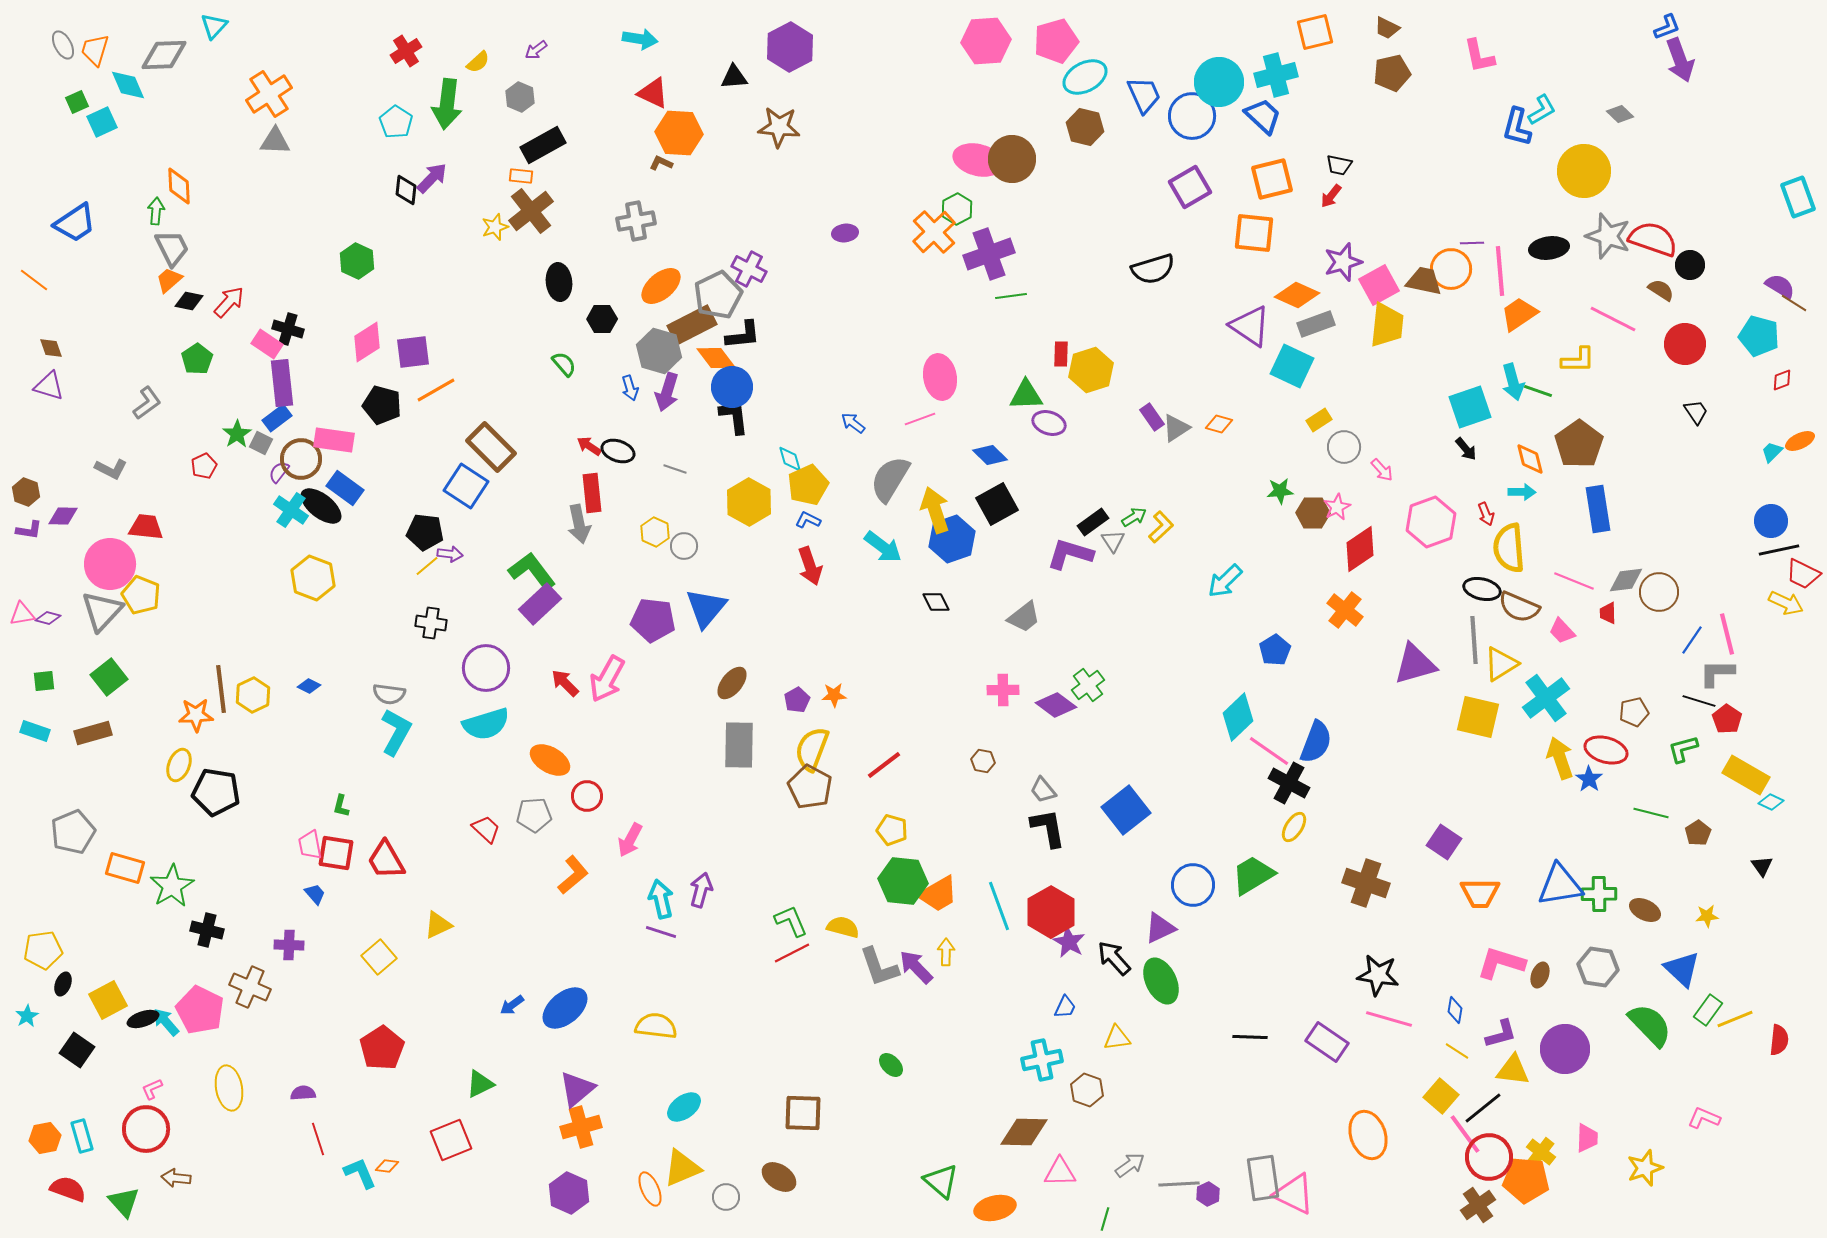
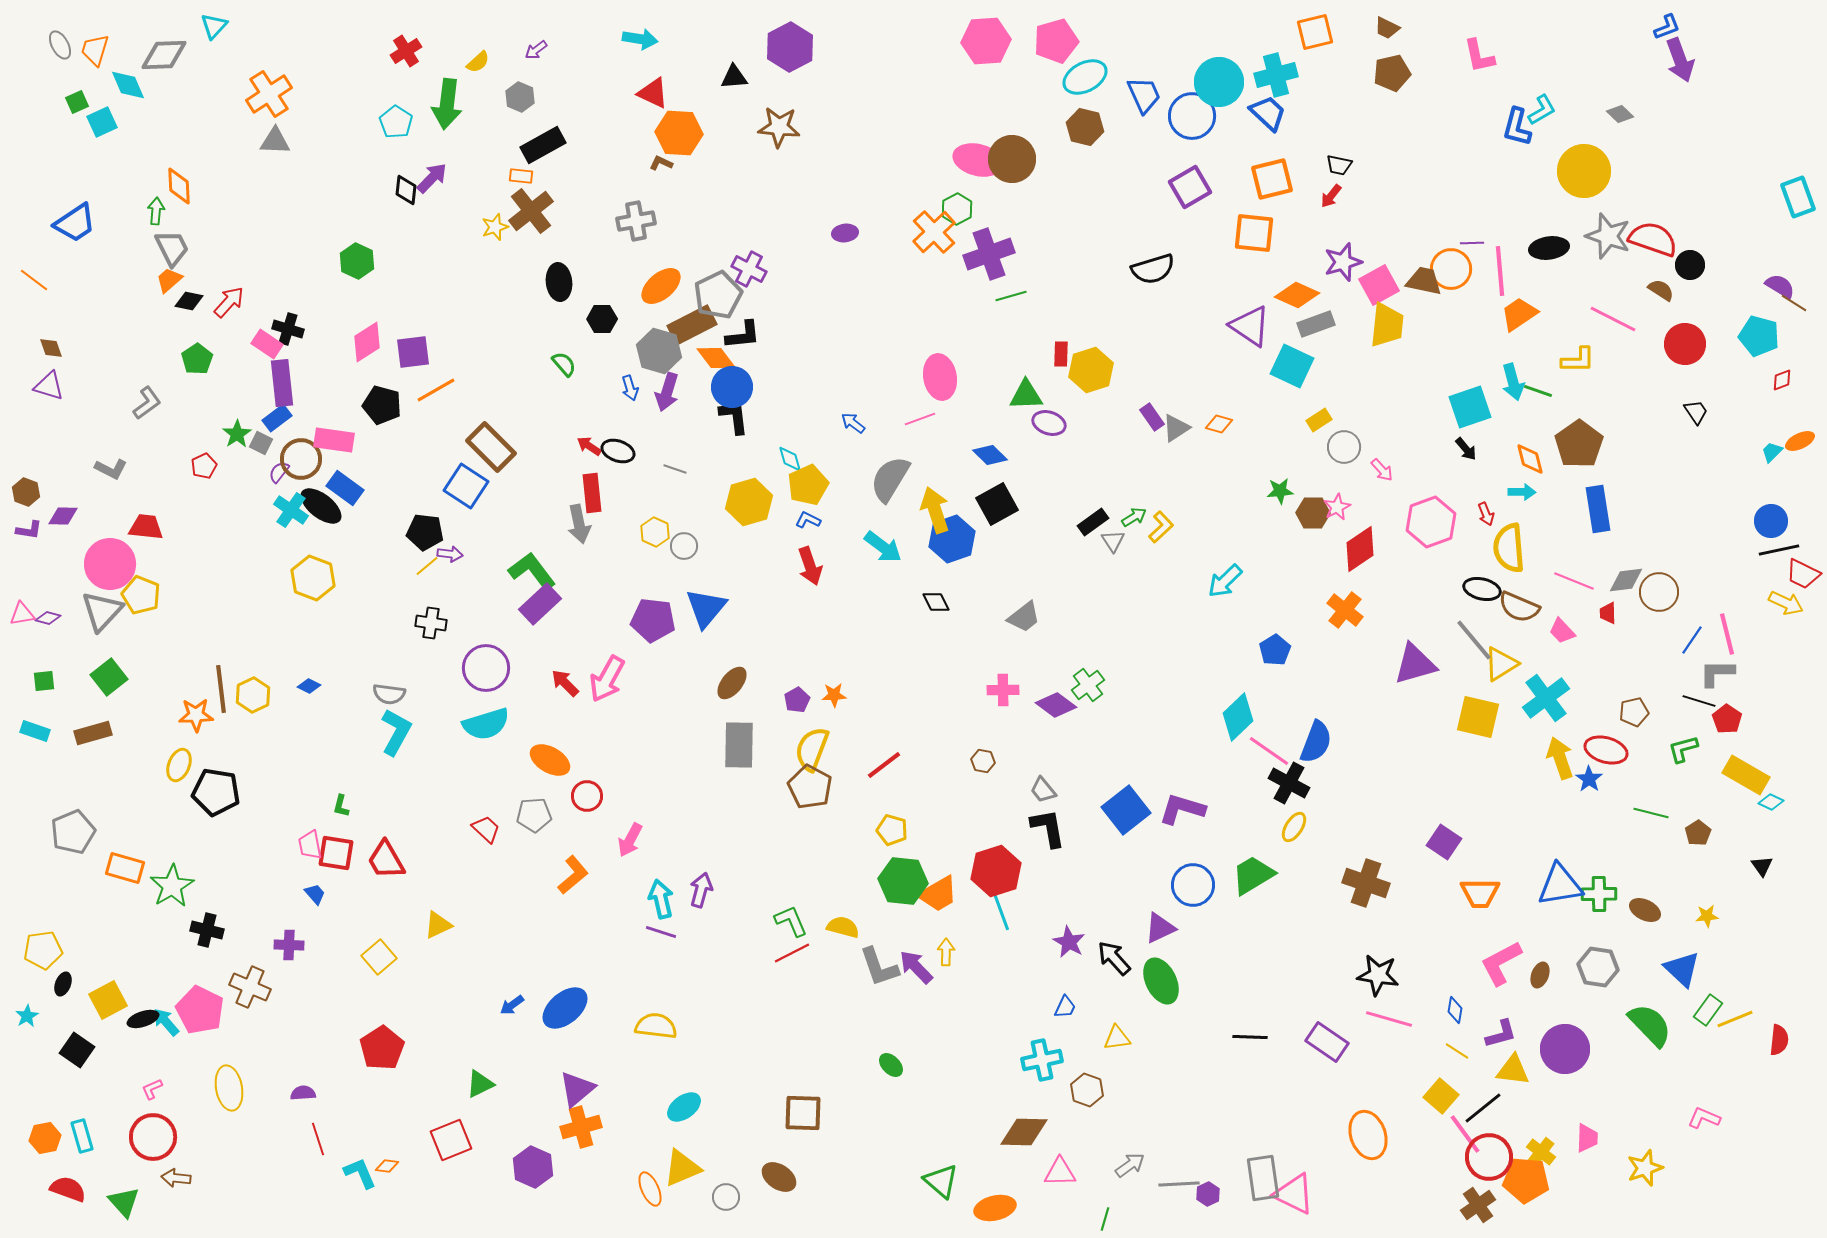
gray ellipse at (63, 45): moved 3 px left
blue trapezoid at (1263, 116): moved 5 px right, 3 px up
green line at (1011, 296): rotated 8 degrees counterclockwise
yellow hexagon at (749, 502): rotated 15 degrees clockwise
purple L-shape at (1070, 554): moved 112 px right, 255 px down
gray line at (1474, 640): rotated 36 degrees counterclockwise
red hexagon at (1051, 912): moved 55 px left, 41 px up; rotated 12 degrees clockwise
pink L-shape at (1501, 963): rotated 45 degrees counterclockwise
red circle at (146, 1129): moved 7 px right, 8 px down
purple hexagon at (569, 1193): moved 36 px left, 26 px up
